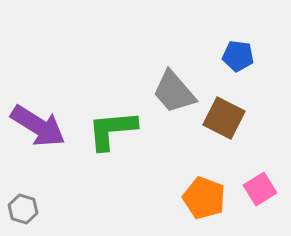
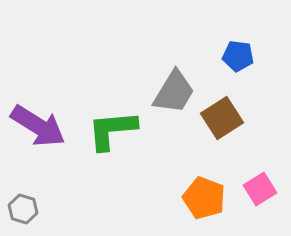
gray trapezoid: rotated 108 degrees counterclockwise
brown square: moved 2 px left; rotated 30 degrees clockwise
